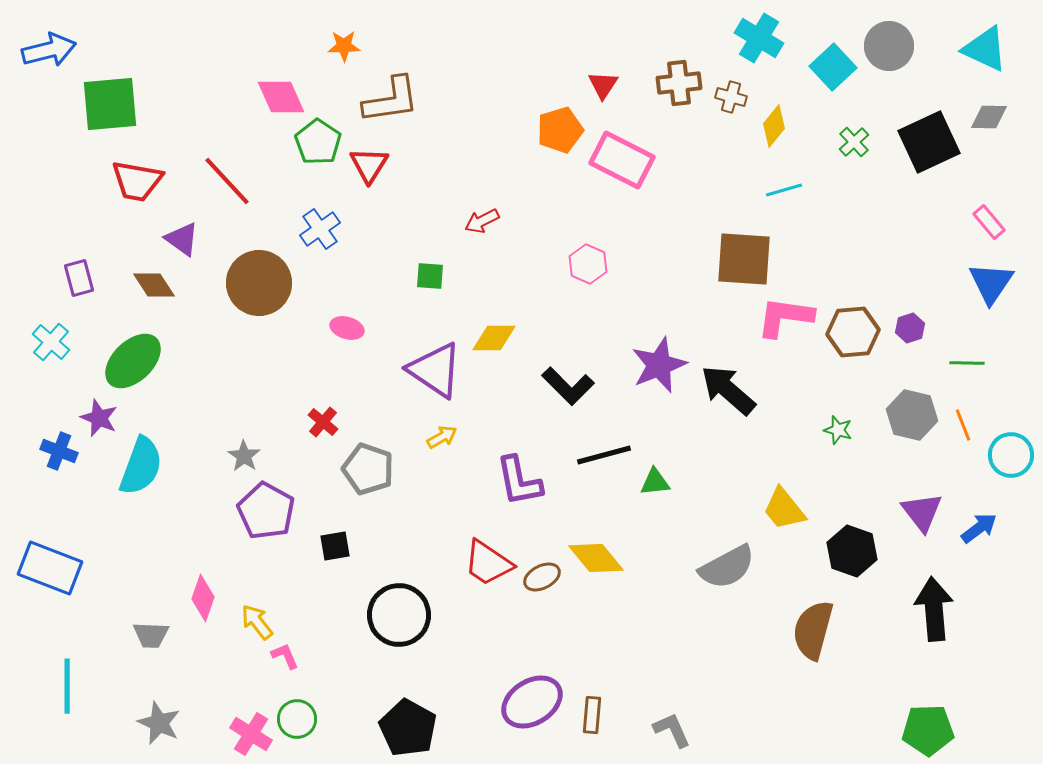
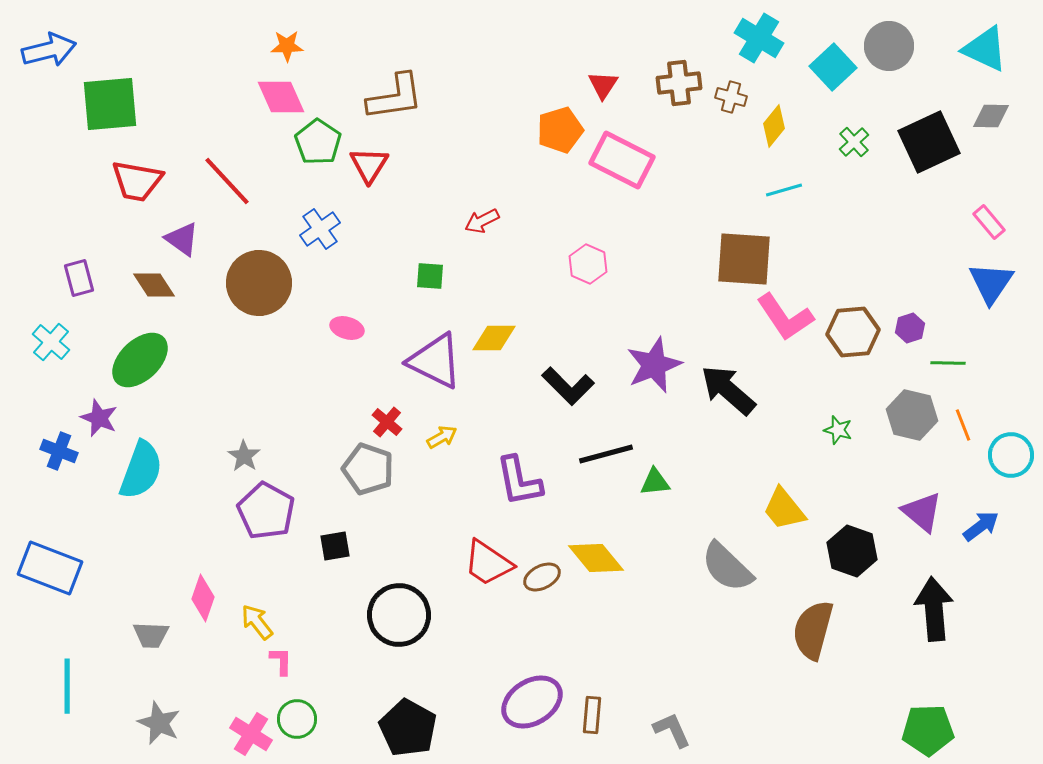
orange star at (344, 46): moved 57 px left
brown L-shape at (391, 100): moved 4 px right, 3 px up
gray diamond at (989, 117): moved 2 px right, 1 px up
pink L-shape at (785, 317): rotated 132 degrees counterclockwise
green ellipse at (133, 361): moved 7 px right, 1 px up
green line at (967, 363): moved 19 px left
purple star at (659, 365): moved 5 px left
purple triangle at (435, 370): moved 9 px up; rotated 8 degrees counterclockwise
red cross at (323, 422): moved 64 px right
black line at (604, 455): moved 2 px right, 1 px up
cyan semicircle at (141, 466): moved 4 px down
purple triangle at (922, 512): rotated 12 degrees counterclockwise
blue arrow at (979, 528): moved 2 px right, 2 px up
gray semicircle at (727, 567): rotated 72 degrees clockwise
pink L-shape at (285, 656): moved 4 px left, 5 px down; rotated 24 degrees clockwise
